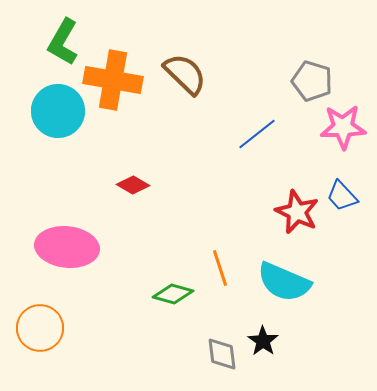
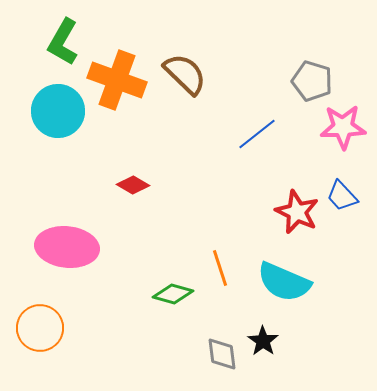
orange cross: moved 4 px right; rotated 10 degrees clockwise
